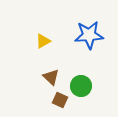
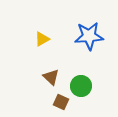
blue star: moved 1 px down
yellow triangle: moved 1 px left, 2 px up
brown square: moved 1 px right, 2 px down
